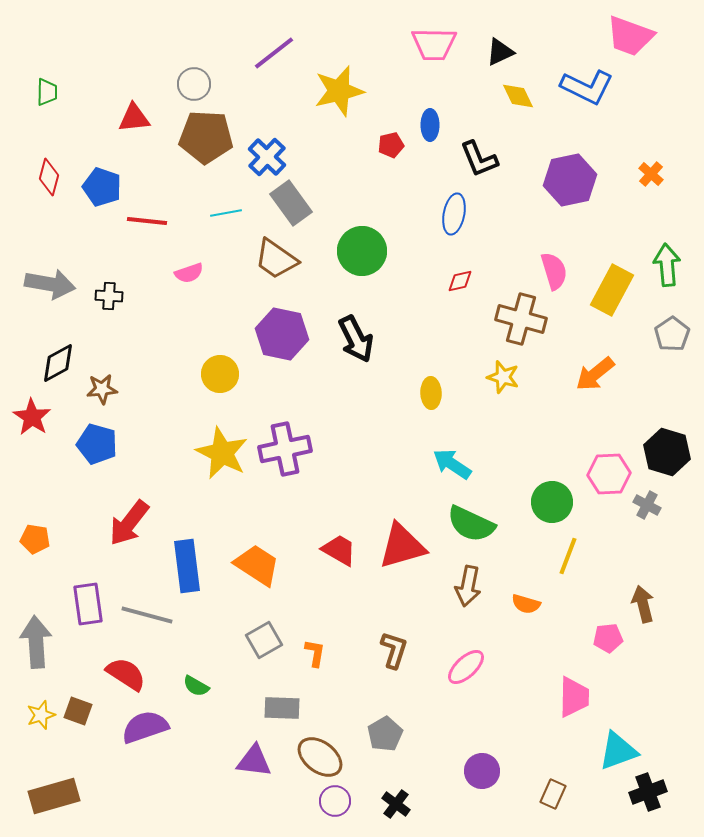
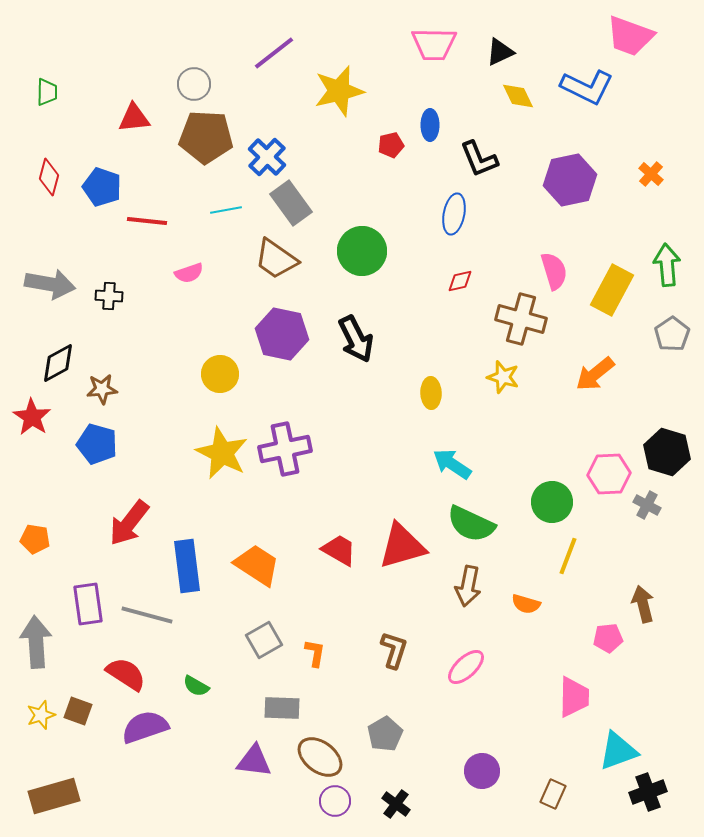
cyan line at (226, 213): moved 3 px up
